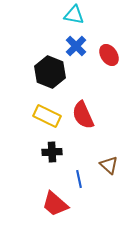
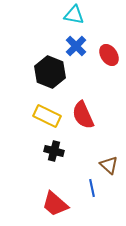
black cross: moved 2 px right, 1 px up; rotated 18 degrees clockwise
blue line: moved 13 px right, 9 px down
